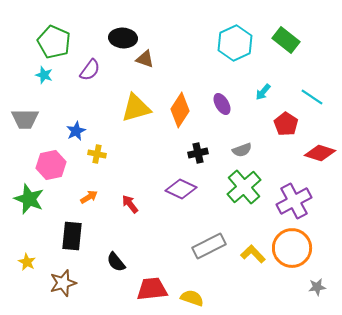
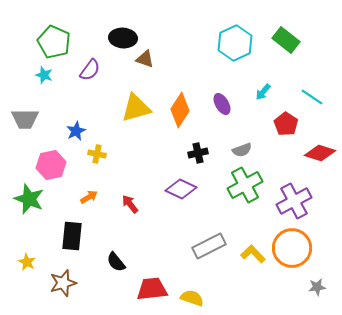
green cross: moved 1 px right, 2 px up; rotated 12 degrees clockwise
